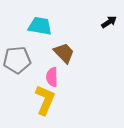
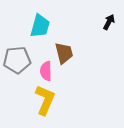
black arrow: rotated 28 degrees counterclockwise
cyan trapezoid: rotated 95 degrees clockwise
brown trapezoid: rotated 30 degrees clockwise
pink semicircle: moved 6 px left, 6 px up
